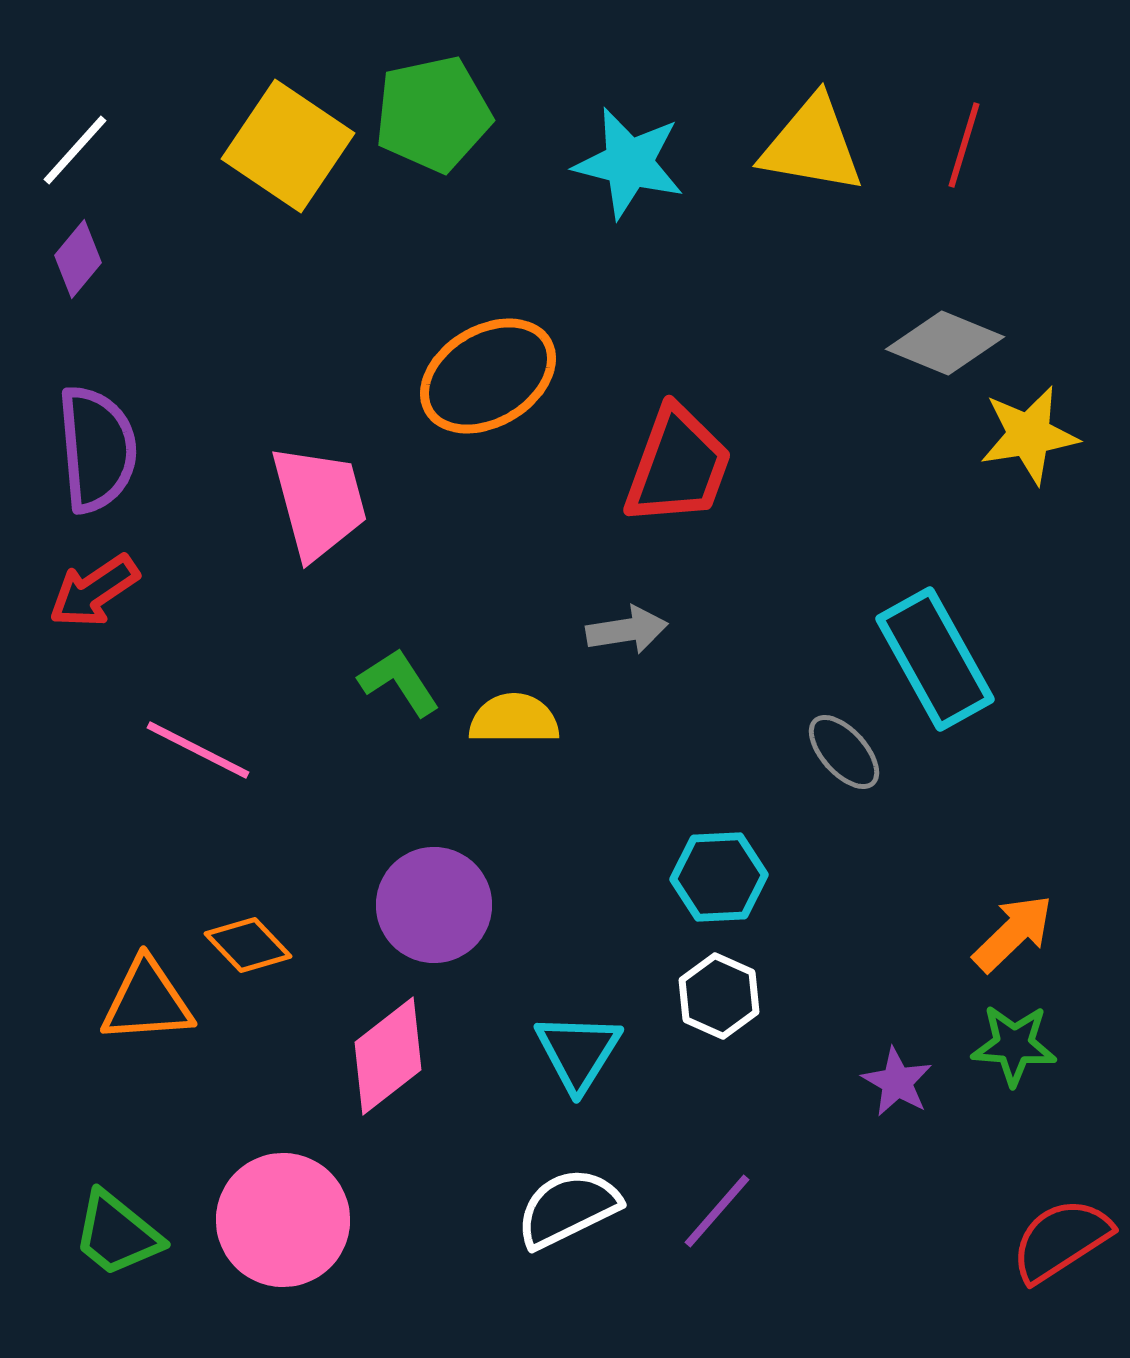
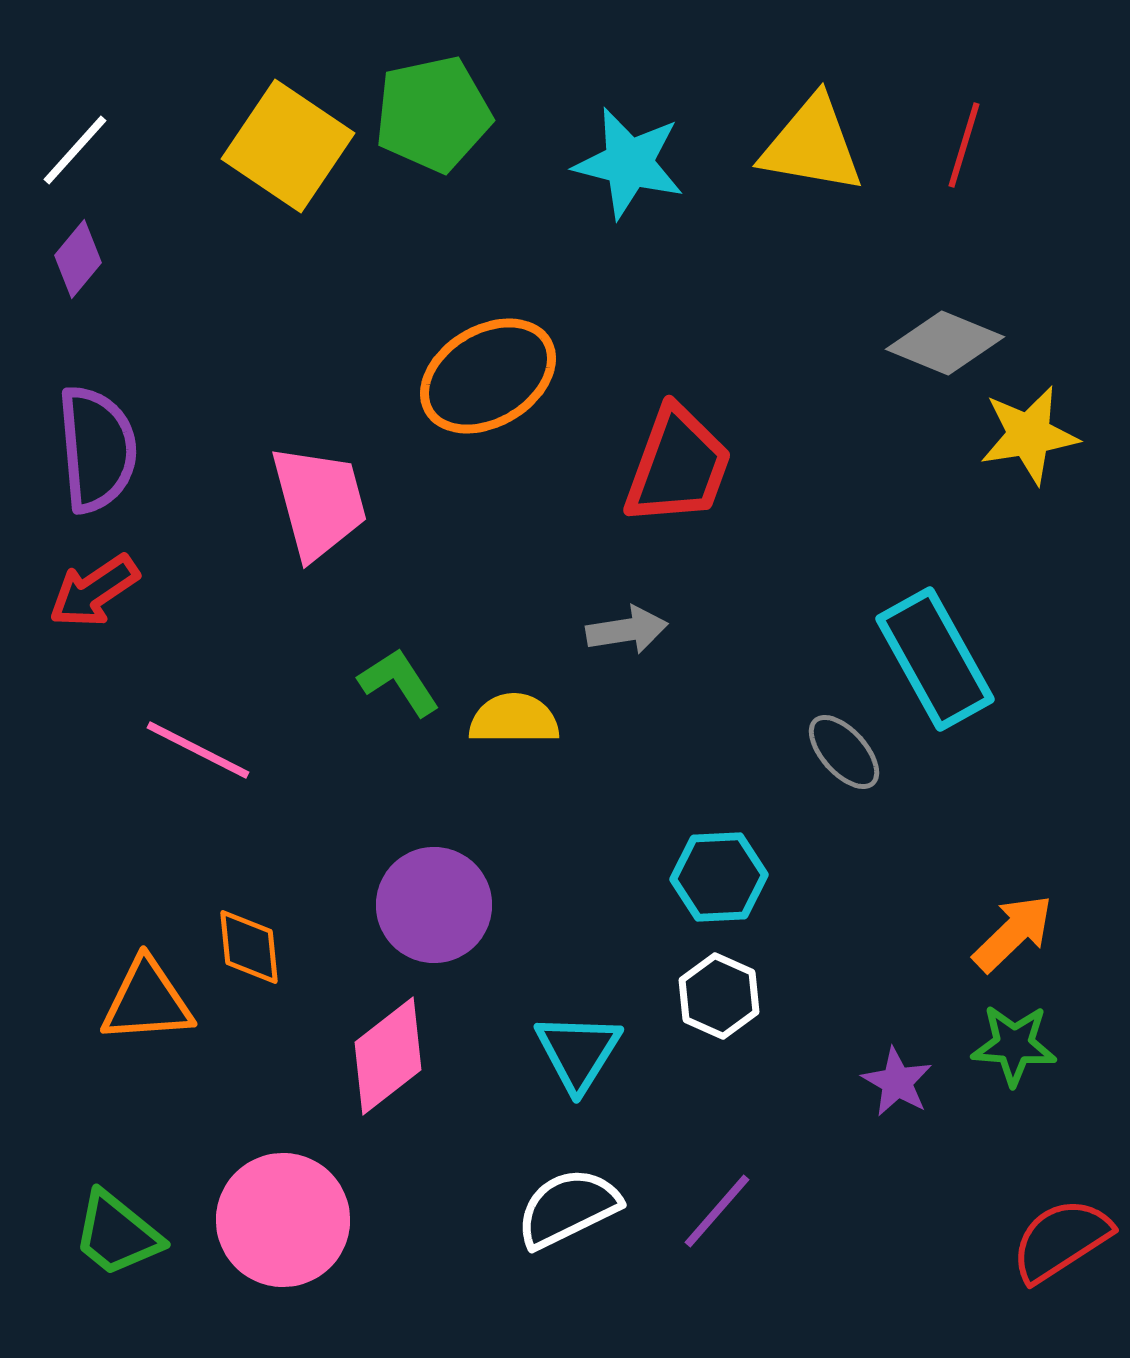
orange diamond: moved 1 px right, 2 px down; rotated 38 degrees clockwise
